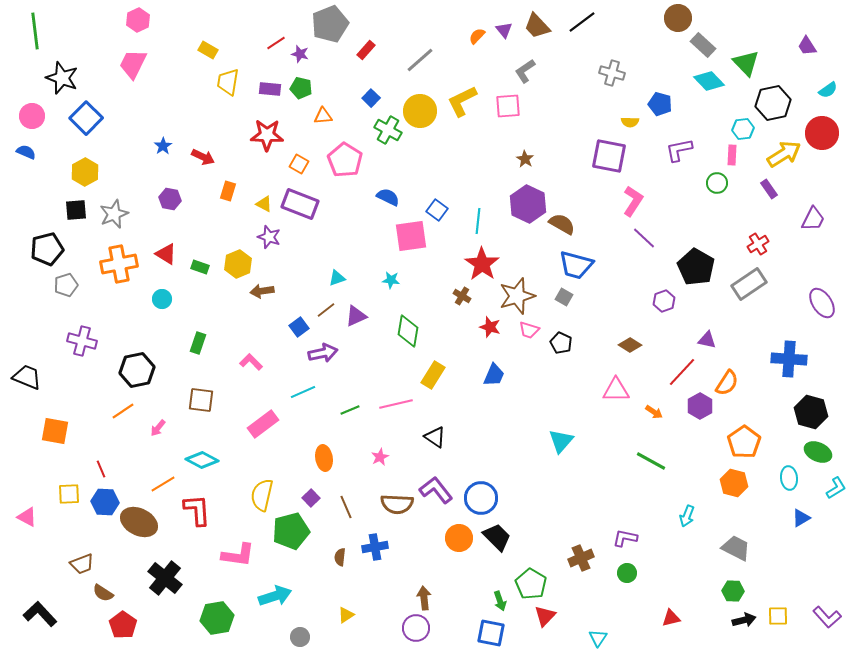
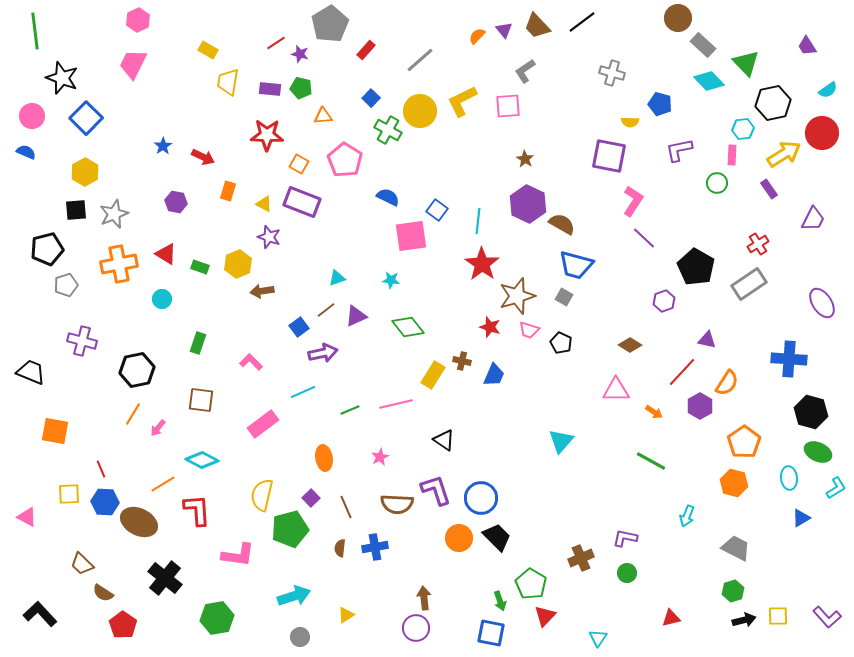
gray pentagon at (330, 24): rotated 9 degrees counterclockwise
purple hexagon at (170, 199): moved 6 px right, 3 px down
purple rectangle at (300, 204): moved 2 px right, 2 px up
brown cross at (462, 296): moved 65 px down; rotated 18 degrees counterclockwise
green diamond at (408, 331): moved 4 px up; rotated 48 degrees counterclockwise
black trapezoid at (27, 377): moved 4 px right, 5 px up
orange line at (123, 411): moved 10 px right, 3 px down; rotated 25 degrees counterclockwise
black triangle at (435, 437): moved 9 px right, 3 px down
purple L-shape at (436, 490): rotated 20 degrees clockwise
green pentagon at (291, 531): moved 1 px left, 2 px up
brown semicircle at (340, 557): moved 9 px up
brown trapezoid at (82, 564): rotated 65 degrees clockwise
green hexagon at (733, 591): rotated 20 degrees counterclockwise
cyan arrow at (275, 596): moved 19 px right
